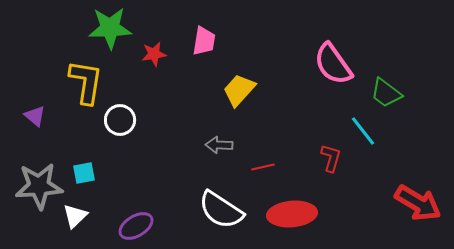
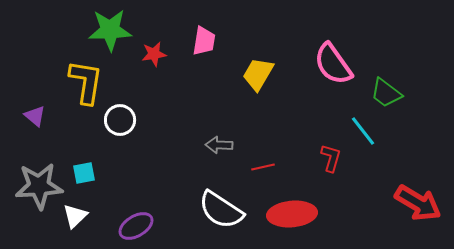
green star: moved 2 px down
yellow trapezoid: moved 19 px right, 16 px up; rotated 12 degrees counterclockwise
